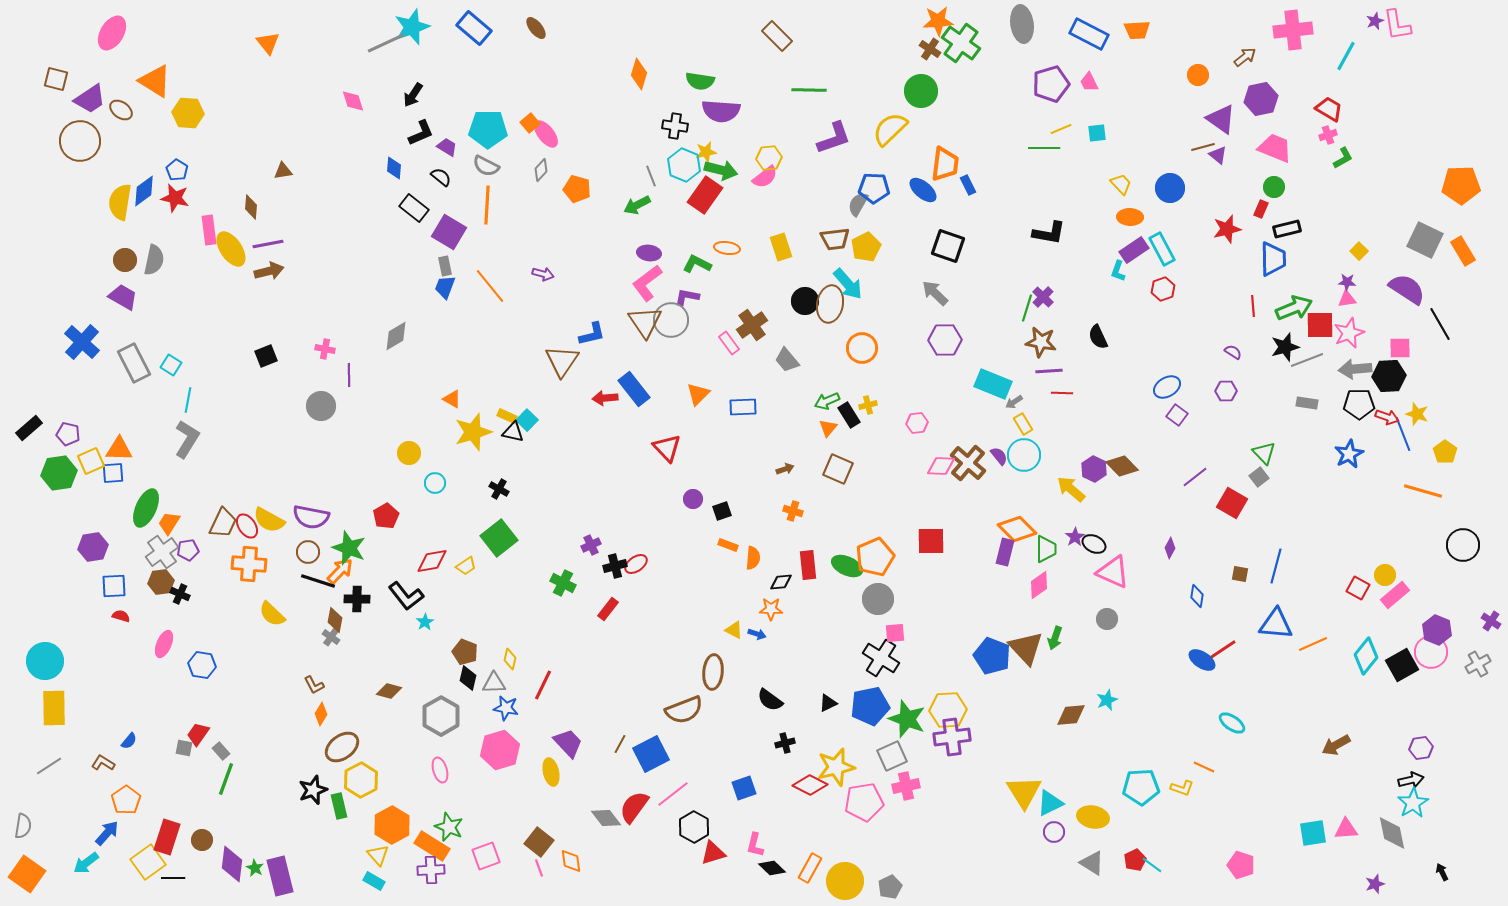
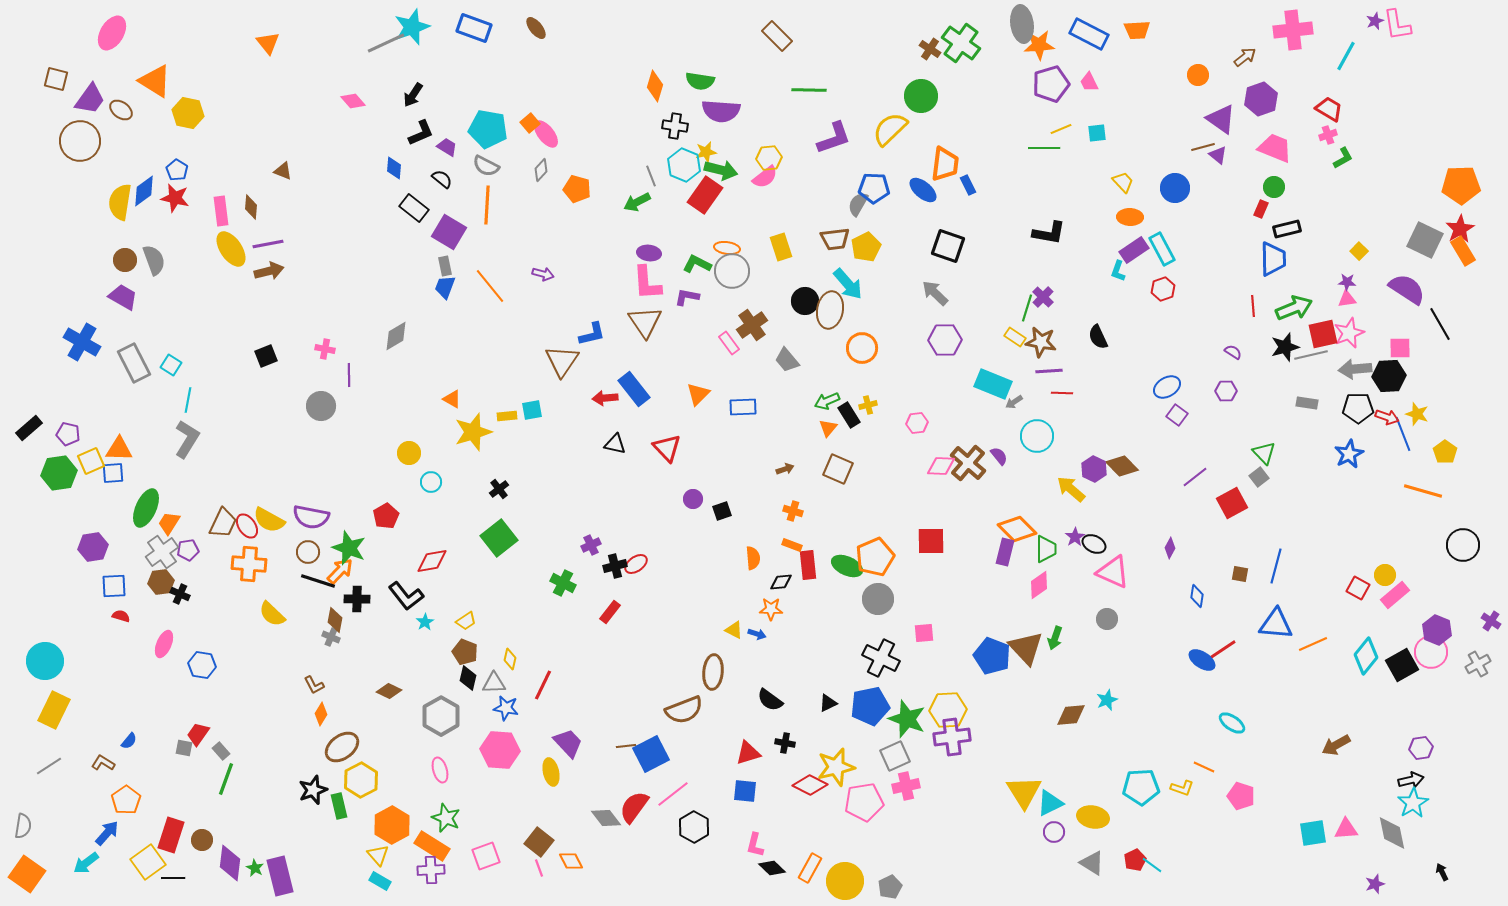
orange star at (938, 21): moved 101 px right, 24 px down
blue rectangle at (474, 28): rotated 20 degrees counterclockwise
orange diamond at (639, 74): moved 16 px right, 12 px down
green circle at (921, 91): moved 5 px down
purple trapezoid at (90, 99): rotated 20 degrees counterclockwise
purple hexagon at (1261, 99): rotated 8 degrees counterclockwise
pink diamond at (353, 101): rotated 25 degrees counterclockwise
yellow hexagon at (188, 113): rotated 8 degrees clockwise
cyan pentagon at (488, 129): rotated 9 degrees clockwise
brown triangle at (283, 171): rotated 30 degrees clockwise
black semicircle at (441, 177): moved 1 px right, 2 px down
yellow trapezoid at (1121, 184): moved 2 px right, 2 px up
blue circle at (1170, 188): moved 5 px right
green arrow at (637, 205): moved 3 px up
red star at (1227, 229): moved 233 px right; rotated 16 degrees counterclockwise
pink rectangle at (209, 230): moved 12 px right, 19 px up
gray semicircle at (154, 260): rotated 32 degrees counterclockwise
pink L-shape at (647, 283): rotated 57 degrees counterclockwise
brown ellipse at (830, 304): moved 6 px down
gray circle at (671, 320): moved 61 px right, 49 px up
red square at (1320, 325): moved 3 px right, 9 px down; rotated 12 degrees counterclockwise
blue cross at (82, 342): rotated 12 degrees counterclockwise
gray line at (1307, 360): moved 4 px right, 5 px up; rotated 8 degrees clockwise
black pentagon at (1359, 404): moved 1 px left, 4 px down
yellow rectangle at (507, 416): rotated 30 degrees counterclockwise
cyan square at (527, 420): moved 5 px right, 10 px up; rotated 35 degrees clockwise
yellow rectangle at (1023, 424): moved 8 px left, 87 px up; rotated 25 degrees counterclockwise
black triangle at (513, 432): moved 102 px right, 12 px down
cyan circle at (1024, 455): moved 13 px right, 19 px up
cyan circle at (435, 483): moved 4 px left, 1 px up
black cross at (499, 489): rotated 24 degrees clockwise
red square at (1232, 503): rotated 32 degrees clockwise
orange rectangle at (728, 545): moved 64 px right
orange semicircle at (753, 558): rotated 10 degrees counterclockwise
yellow trapezoid at (466, 566): moved 55 px down
red rectangle at (608, 609): moved 2 px right, 3 px down
pink square at (895, 633): moved 29 px right
gray cross at (331, 637): rotated 12 degrees counterclockwise
black cross at (881, 658): rotated 6 degrees counterclockwise
brown diamond at (389, 691): rotated 10 degrees clockwise
yellow rectangle at (54, 708): moved 2 px down; rotated 27 degrees clockwise
black cross at (785, 743): rotated 24 degrees clockwise
brown line at (620, 744): moved 6 px right, 2 px down; rotated 54 degrees clockwise
pink hexagon at (500, 750): rotated 21 degrees clockwise
gray square at (892, 756): moved 3 px right
blue square at (744, 788): moved 1 px right, 3 px down; rotated 25 degrees clockwise
green star at (449, 827): moved 3 px left, 9 px up
red rectangle at (167, 837): moved 4 px right, 2 px up
red triangle at (713, 853): moved 35 px right, 100 px up
orange diamond at (571, 861): rotated 20 degrees counterclockwise
purple diamond at (232, 864): moved 2 px left, 1 px up
pink pentagon at (1241, 865): moved 69 px up
cyan rectangle at (374, 881): moved 6 px right
